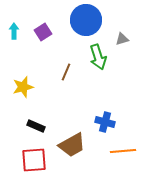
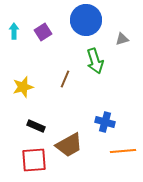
green arrow: moved 3 px left, 4 px down
brown line: moved 1 px left, 7 px down
brown trapezoid: moved 3 px left
